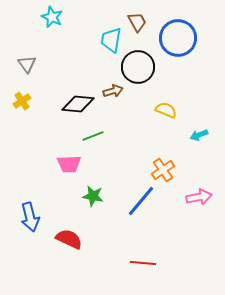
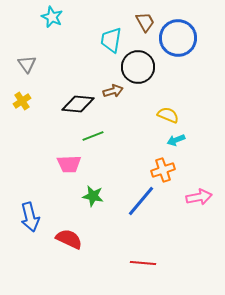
brown trapezoid: moved 8 px right
yellow semicircle: moved 2 px right, 5 px down
cyan arrow: moved 23 px left, 5 px down
orange cross: rotated 15 degrees clockwise
